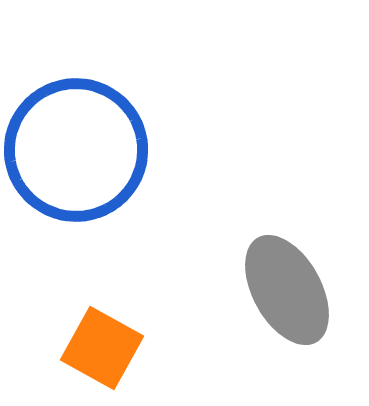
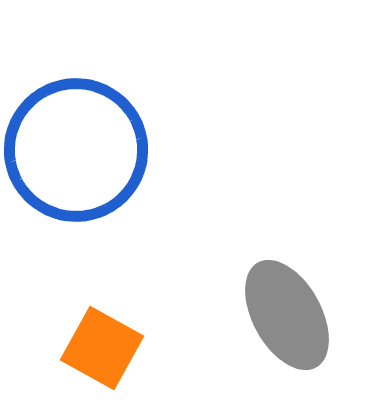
gray ellipse: moved 25 px down
